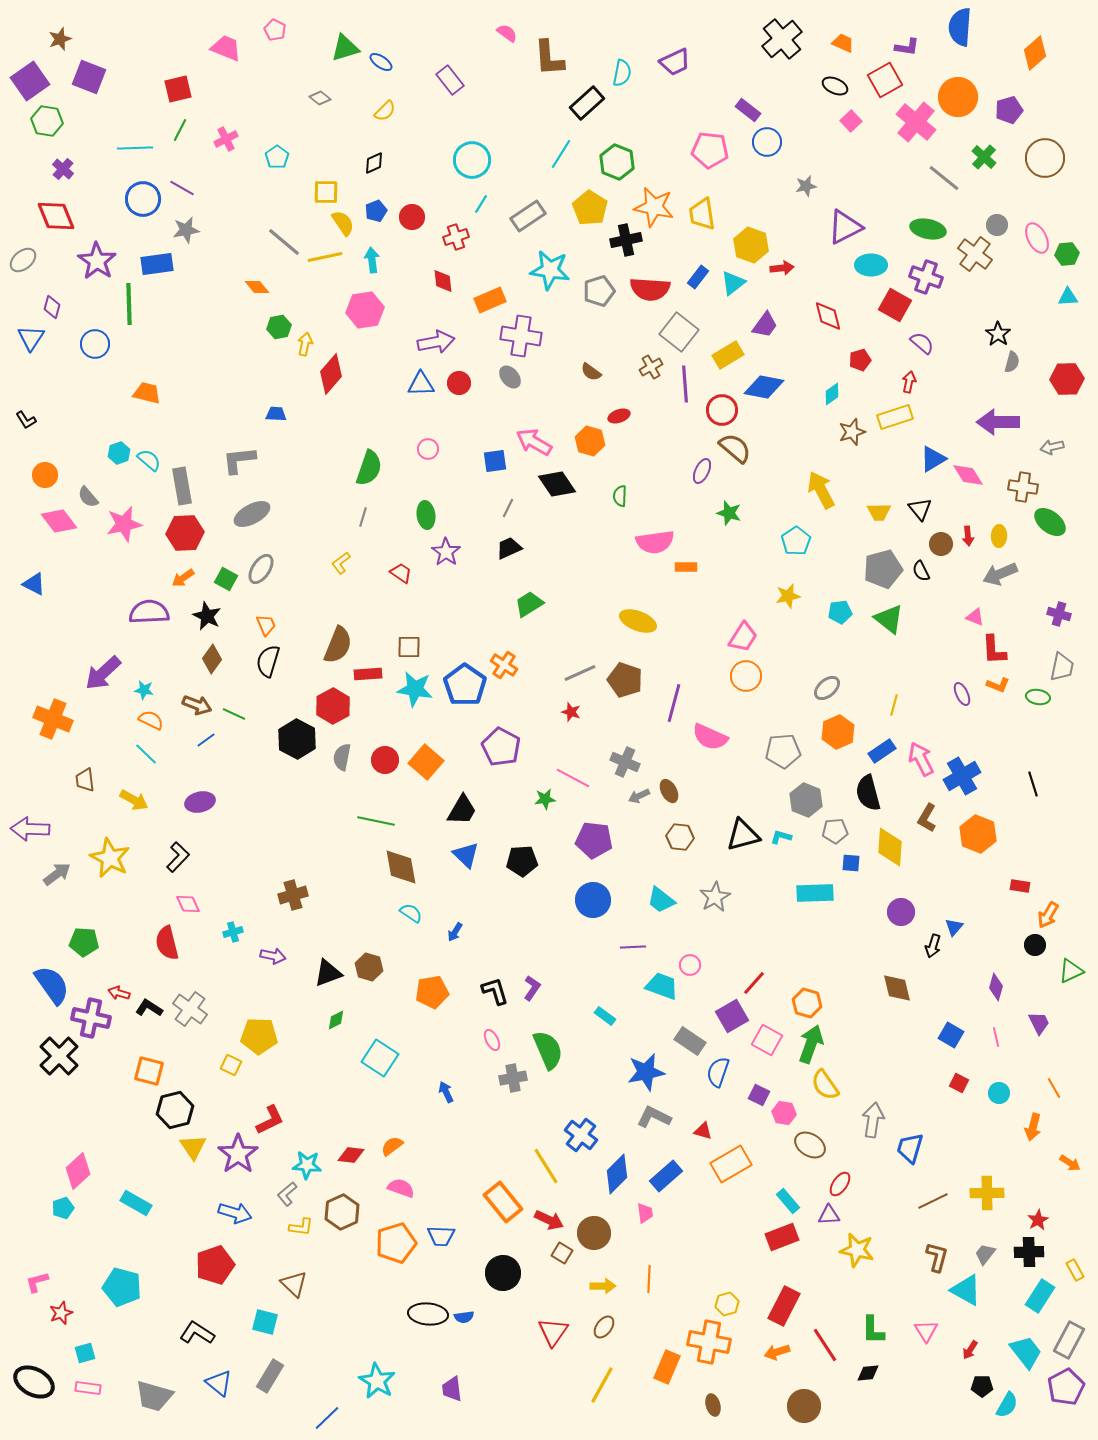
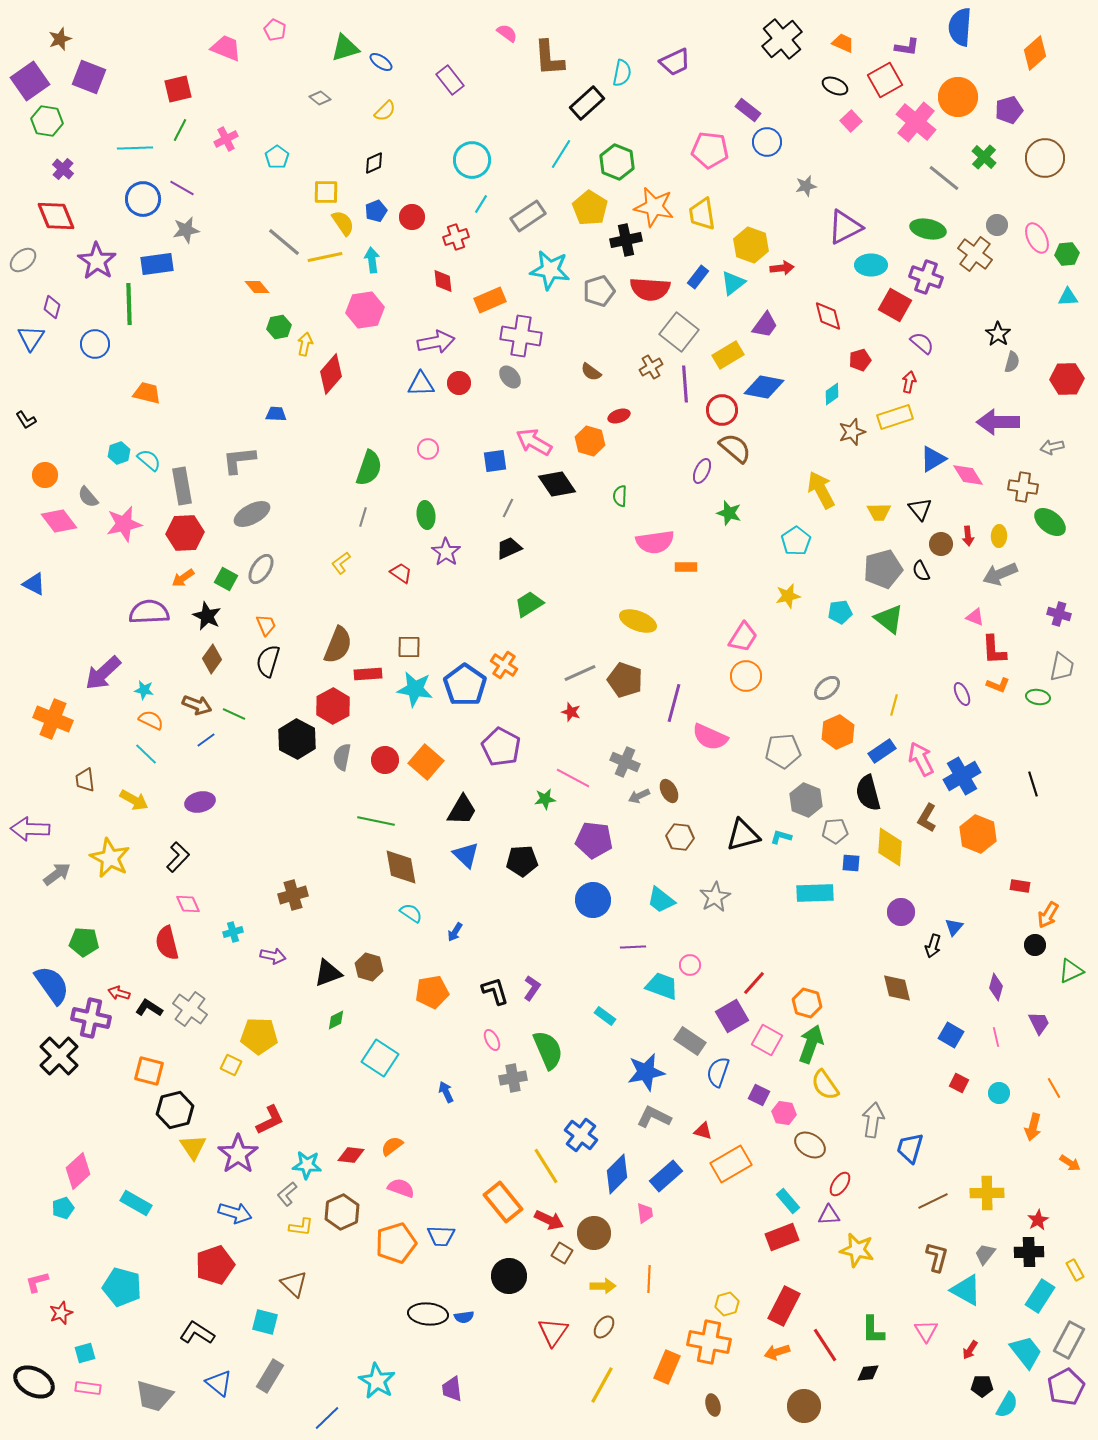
black circle at (503, 1273): moved 6 px right, 3 px down
